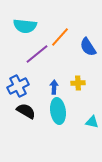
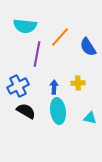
purple line: rotated 40 degrees counterclockwise
cyan triangle: moved 2 px left, 4 px up
